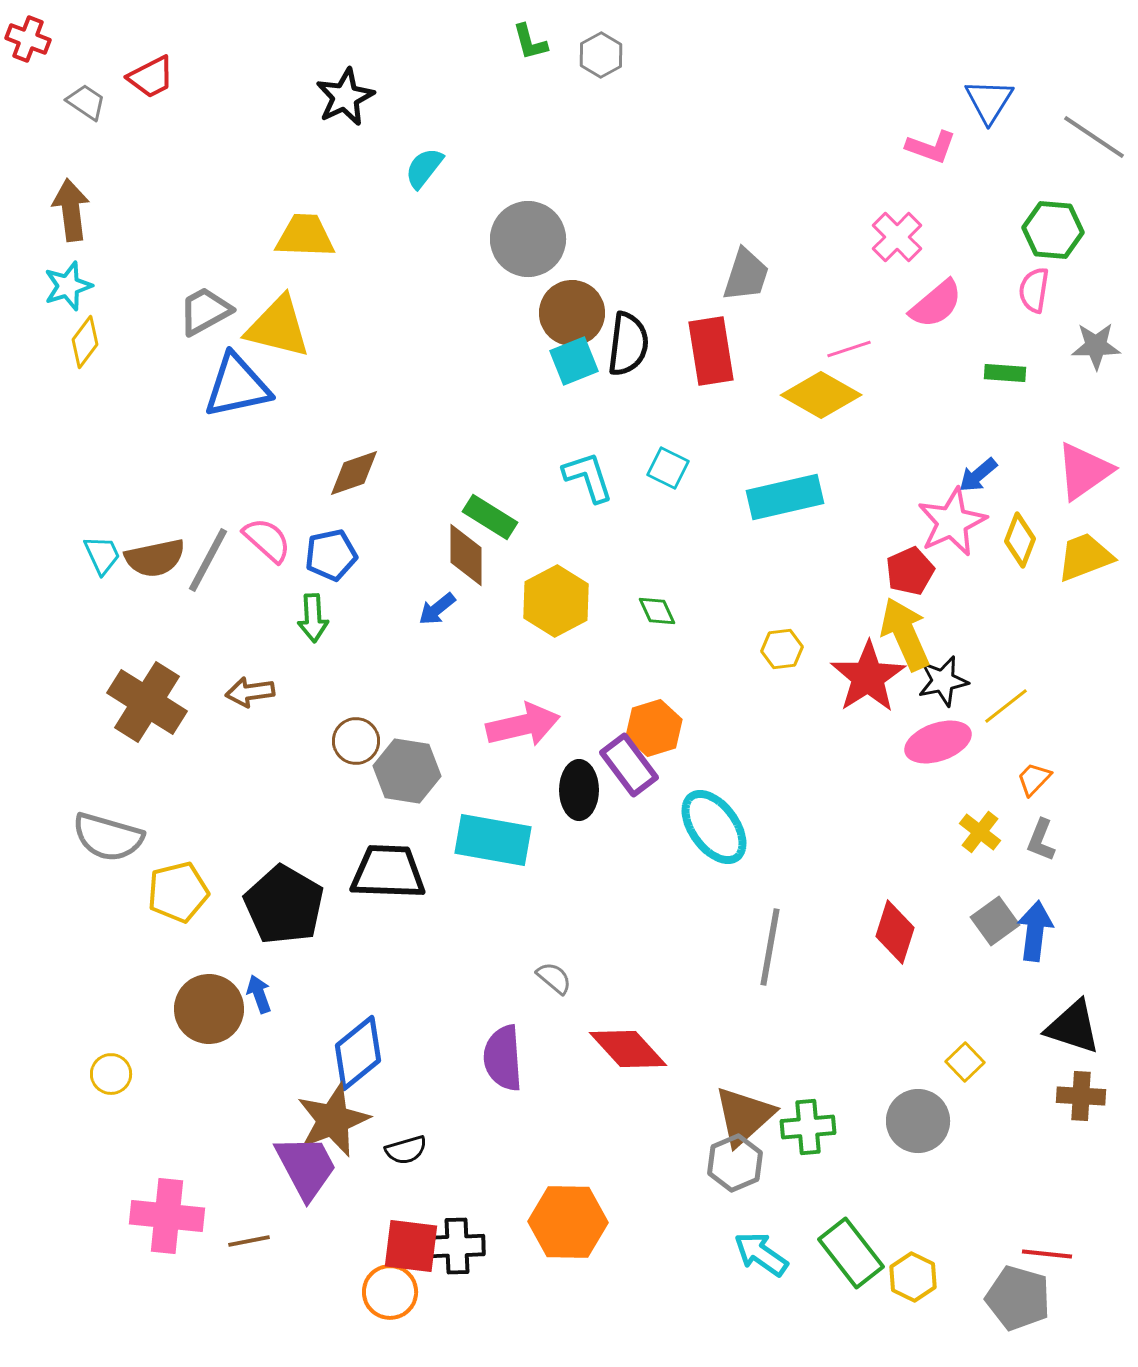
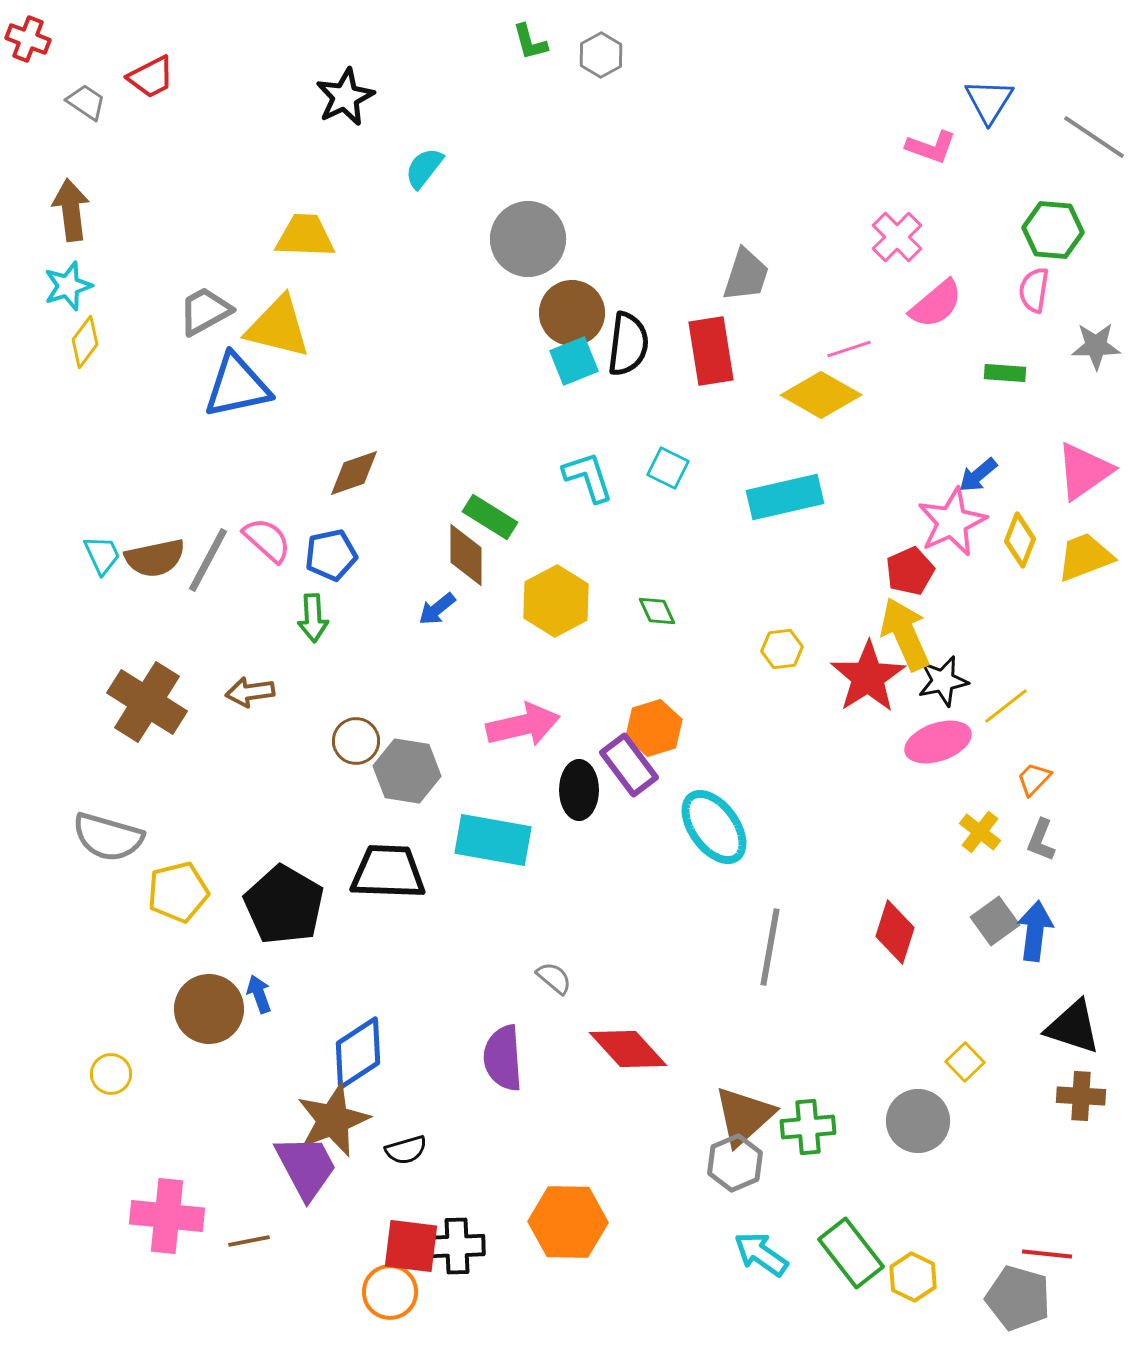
blue diamond at (358, 1053): rotated 6 degrees clockwise
